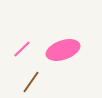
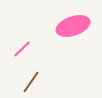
pink ellipse: moved 10 px right, 24 px up
